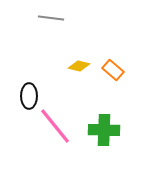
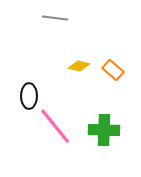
gray line: moved 4 px right
